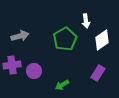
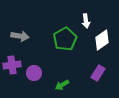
gray arrow: rotated 24 degrees clockwise
purple circle: moved 2 px down
